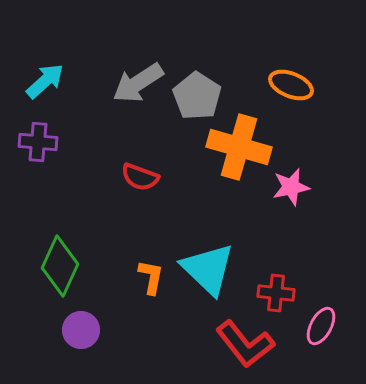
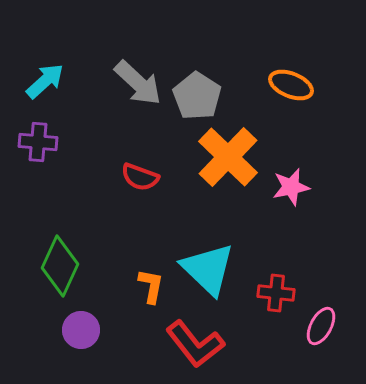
gray arrow: rotated 104 degrees counterclockwise
orange cross: moved 11 px left, 10 px down; rotated 28 degrees clockwise
orange L-shape: moved 9 px down
red L-shape: moved 50 px left
